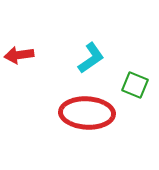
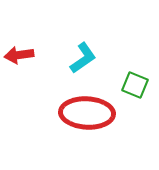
cyan L-shape: moved 8 px left
